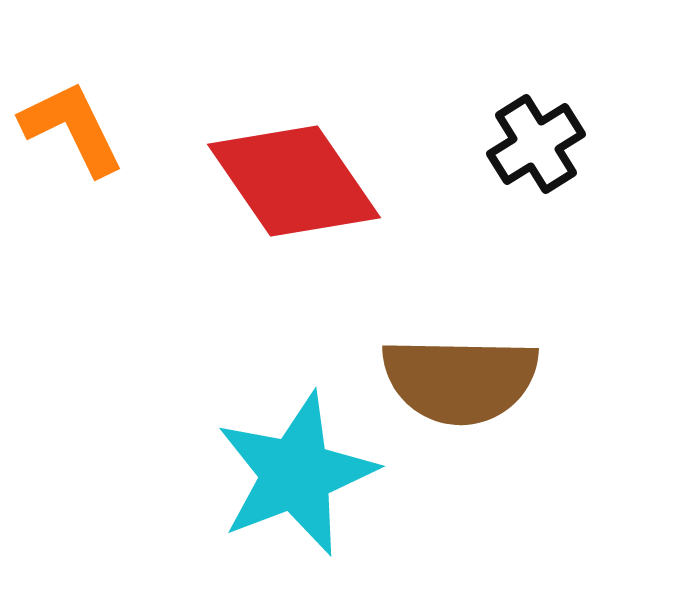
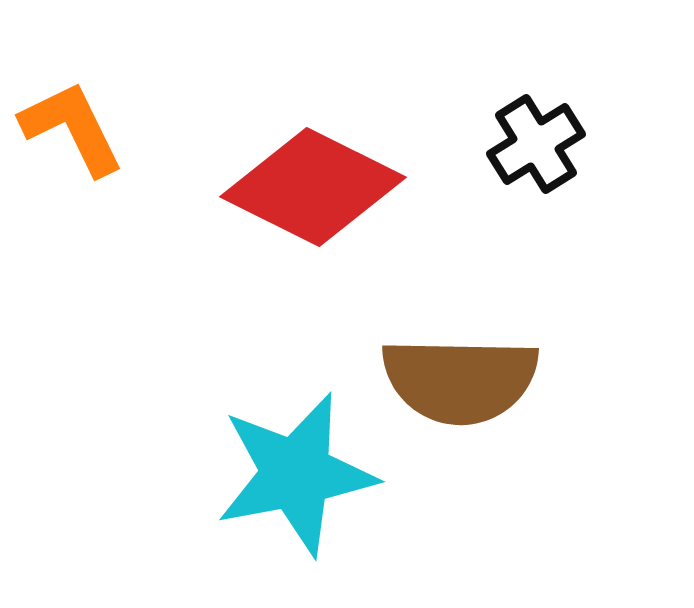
red diamond: moved 19 px right, 6 px down; rotated 29 degrees counterclockwise
cyan star: rotated 10 degrees clockwise
